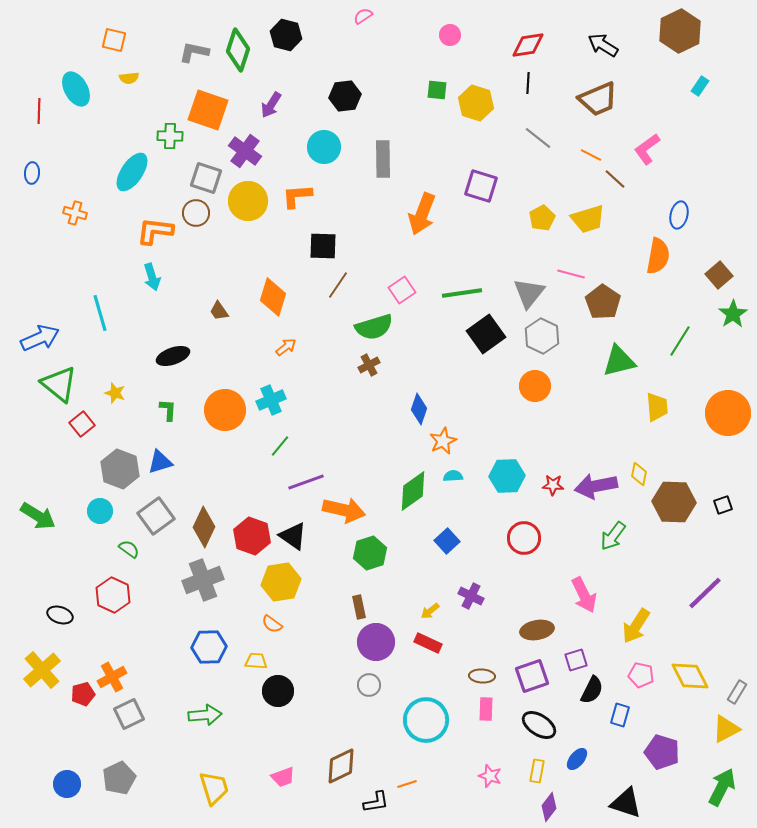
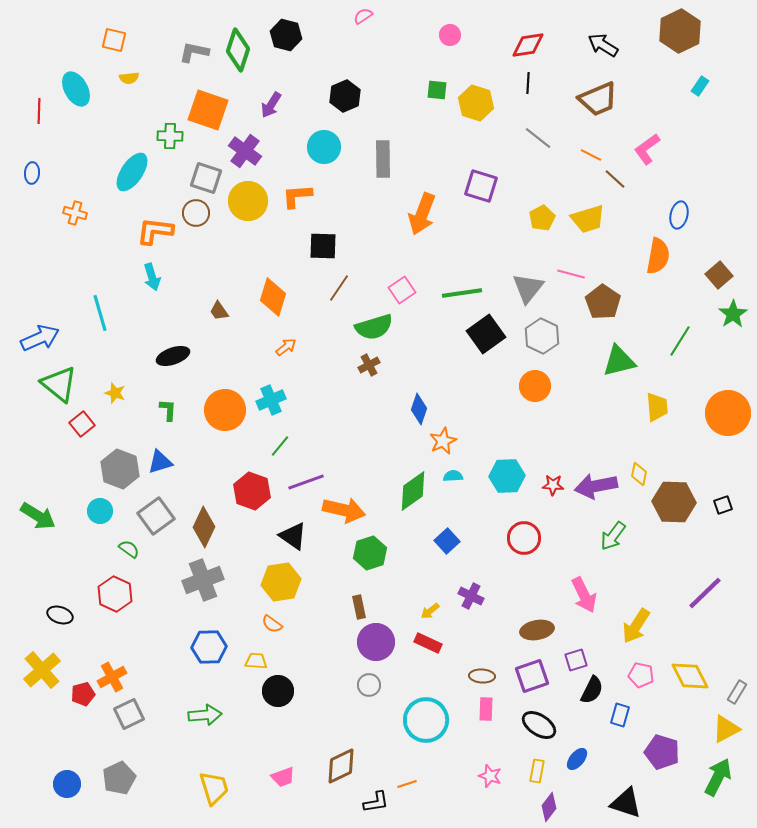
black hexagon at (345, 96): rotated 16 degrees counterclockwise
brown line at (338, 285): moved 1 px right, 3 px down
gray triangle at (529, 293): moved 1 px left, 5 px up
red hexagon at (252, 536): moved 45 px up
red hexagon at (113, 595): moved 2 px right, 1 px up
green arrow at (722, 787): moved 4 px left, 10 px up
